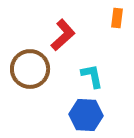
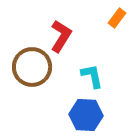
orange rectangle: rotated 30 degrees clockwise
red L-shape: moved 2 px left, 1 px down; rotated 16 degrees counterclockwise
brown circle: moved 2 px right, 2 px up
